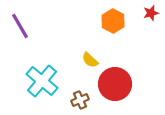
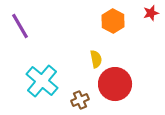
yellow semicircle: moved 6 px right, 1 px up; rotated 144 degrees counterclockwise
